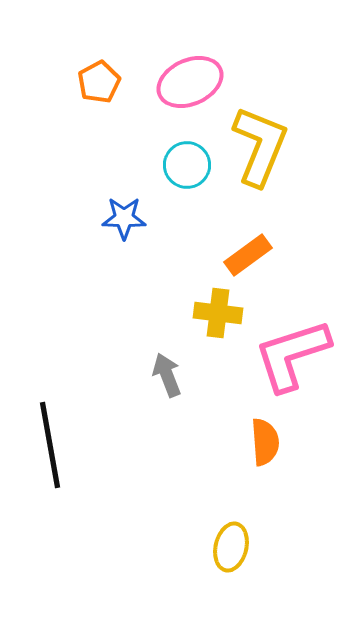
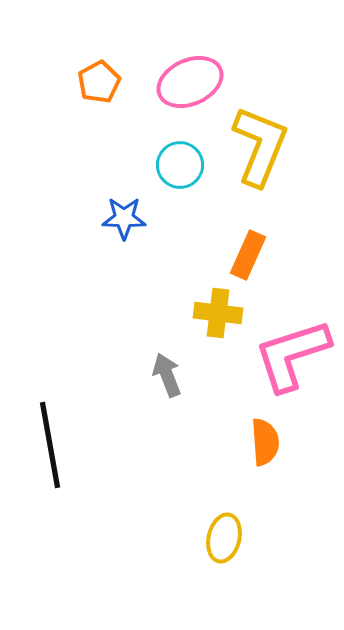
cyan circle: moved 7 px left
orange rectangle: rotated 30 degrees counterclockwise
yellow ellipse: moved 7 px left, 9 px up
